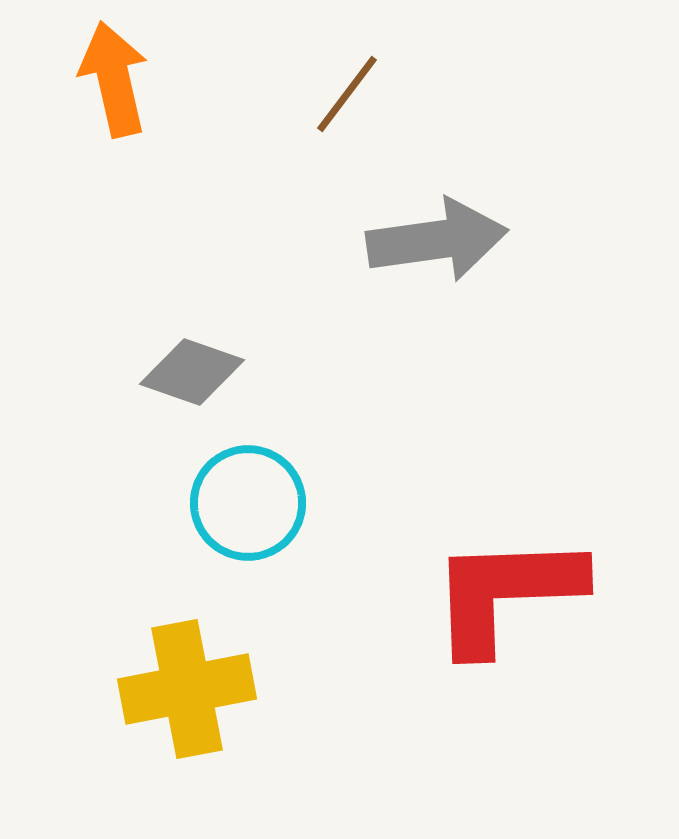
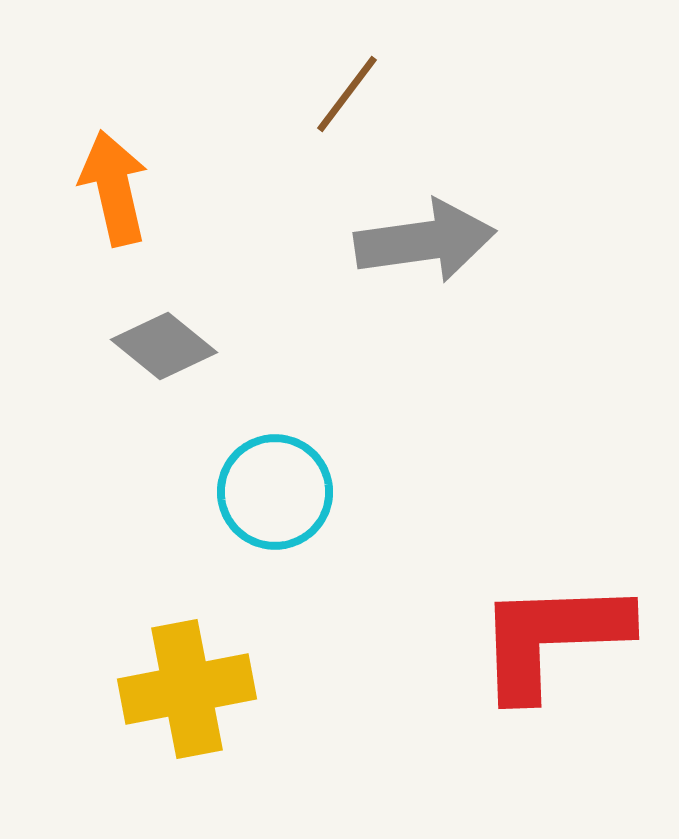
orange arrow: moved 109 px down
gray arrow: moved 12 px left, 1 px down
gray diamond: moved 28 px left, 26 px up; rotated 20 degrees clockwise
cyan circle: moved 27 px right, 11 px up
red L-shape: moved 46 px right, 45 px down
